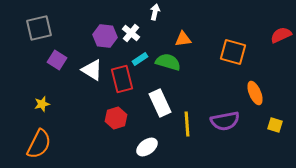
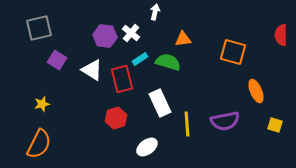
red semicircle: rotated 65 degrees counterclockwise
orange ellipse: moved 1 px right, 2 px up
